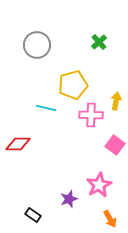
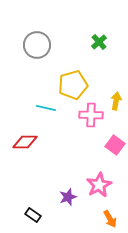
red diamond: moved 7 px right, 2 px up
purple star: moved 1 px left, 2 px up
